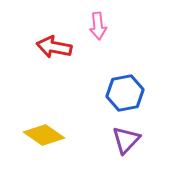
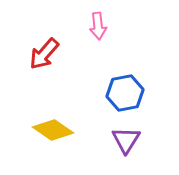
red arrow: moved 10 px left, 7 px down; rotated 60 degrees counterclockwise
yellow diamond: moved 9 px right, 5 px up
purple triangle: rotated 12 degrees counterclockwise
